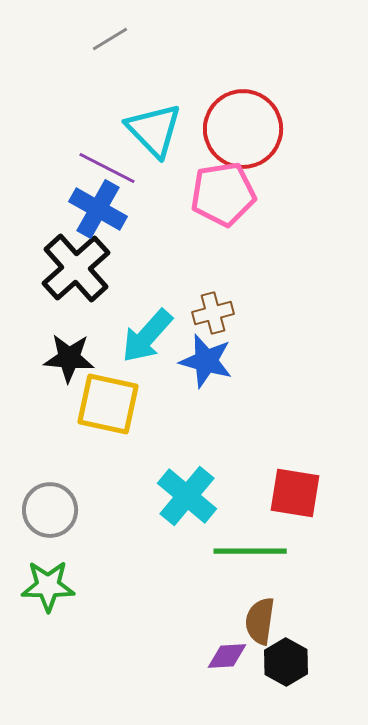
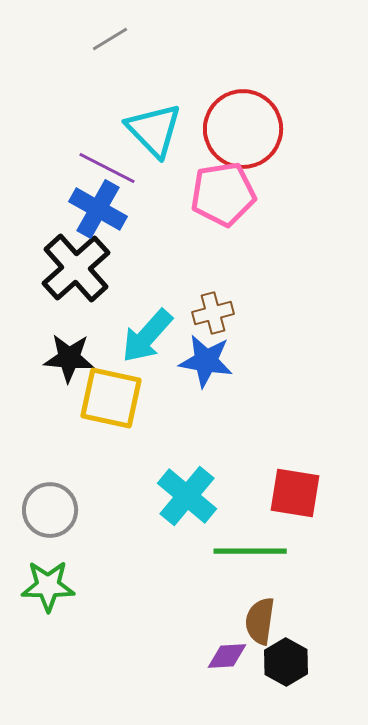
blue star: rotated 6 degrees counterclockwise
yellow square: moved 3 px right, 6 px up
